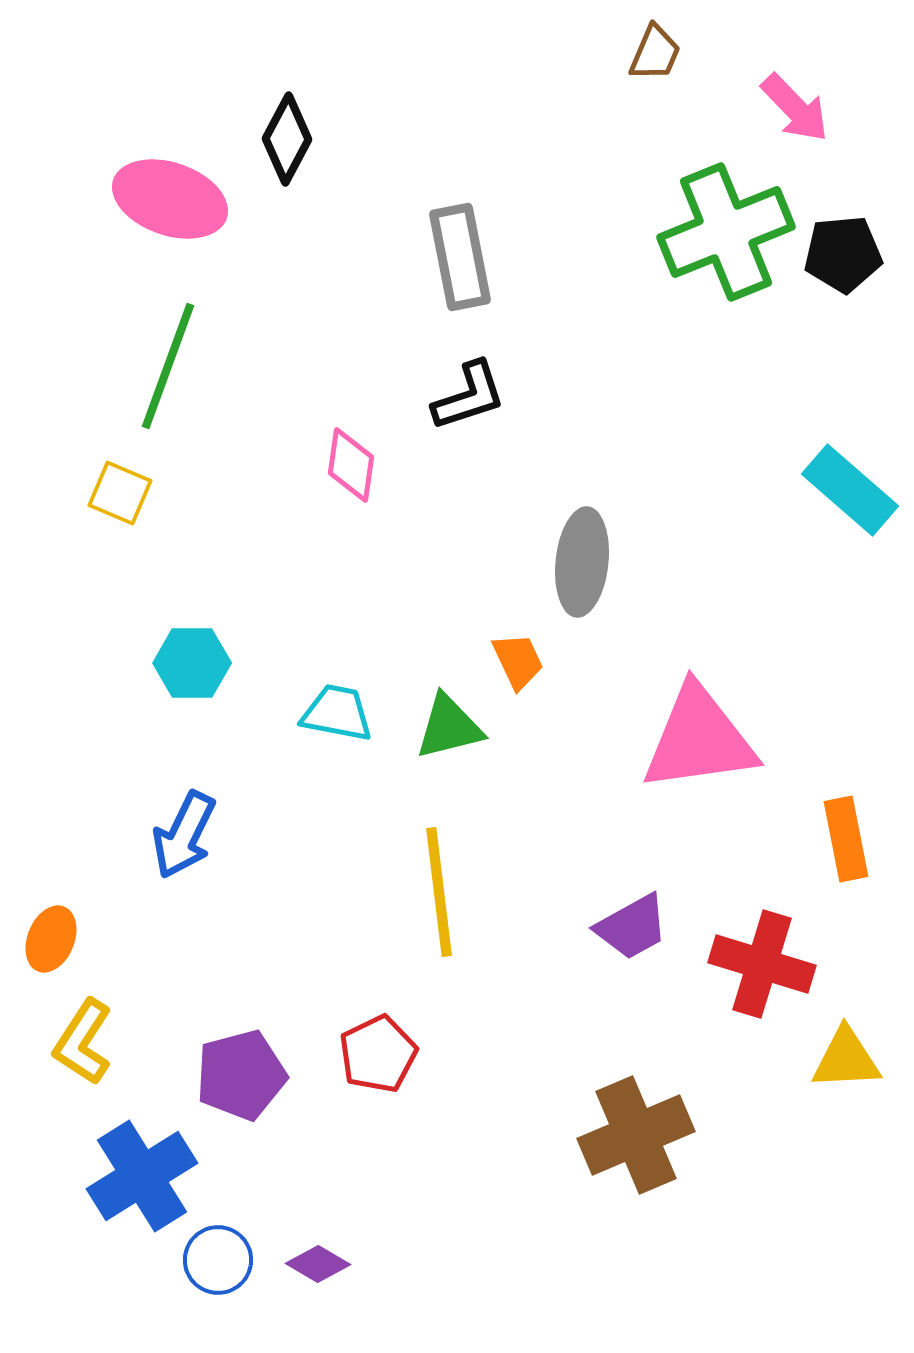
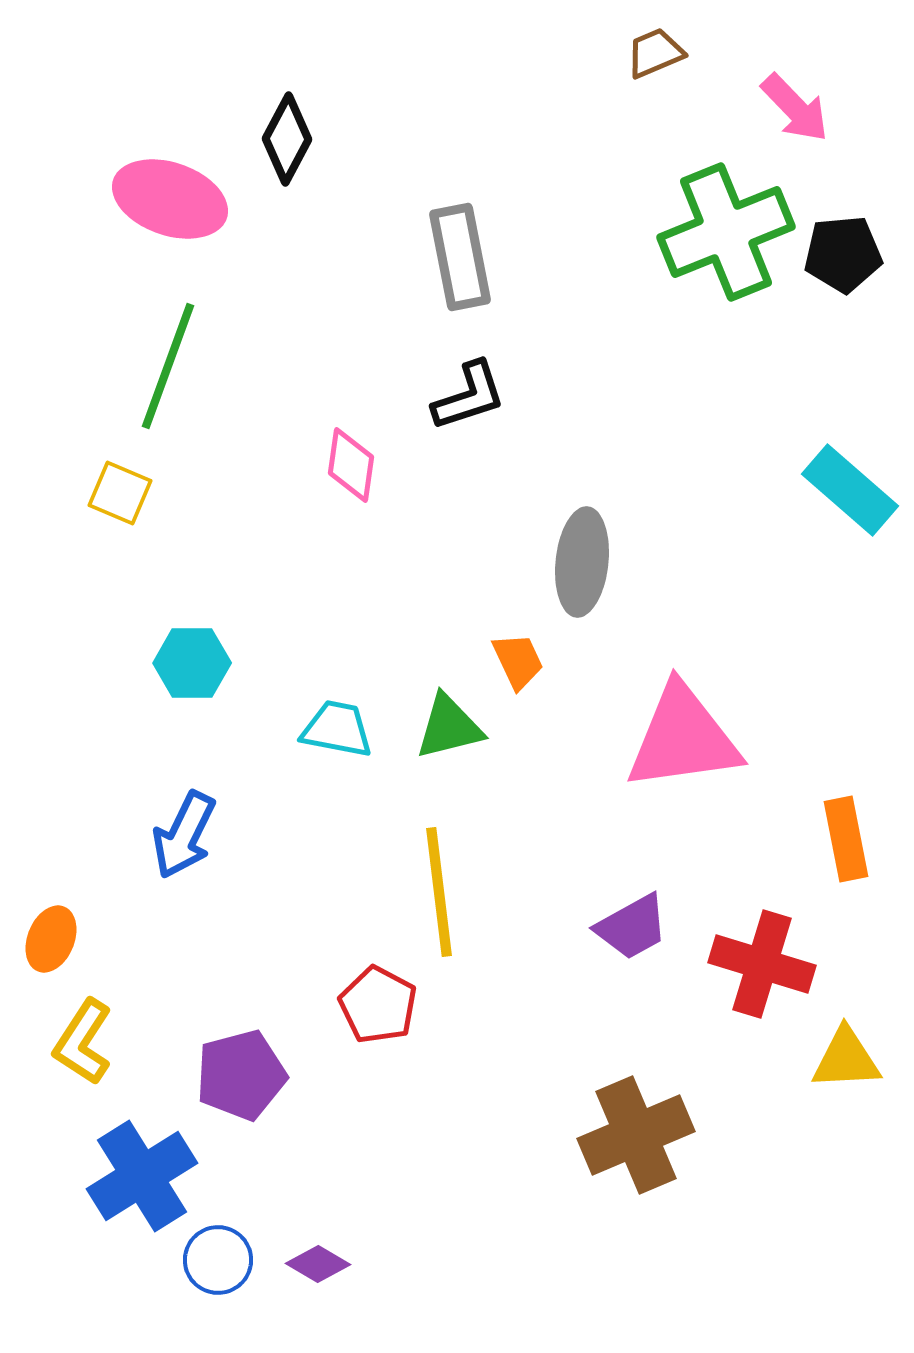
brown trapezoid: rotated 136 degrees counterclockwise
cyan trapezoid: moved 16 px down
pink triangle: moved 16 px left, 1 px up
red pentagon: moved 49 px up; rotated 18 degrees counterclockwise
